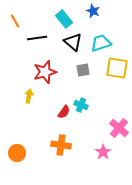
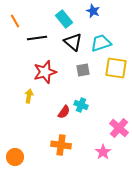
yellow square: moved 1 px left
orange circle: moved 2 px left, 4 px down
